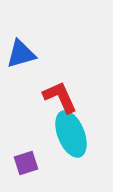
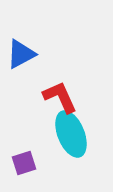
blue triangle: rotated 12 degrees counterclockwise
purple square: moved 2 px left
